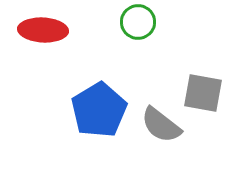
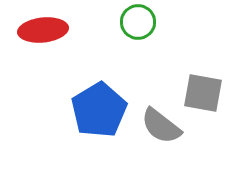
red ellipse: rotated 9 degrees counterclockwise
gray semicircle: moved 1 px down
